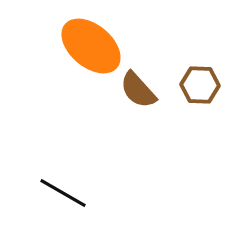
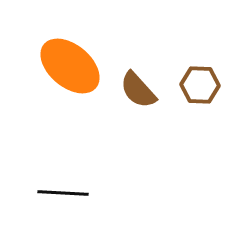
orange ellipse: moved 21 px left, 20 px down
black line: rotated 27 degrees counterclockwise
